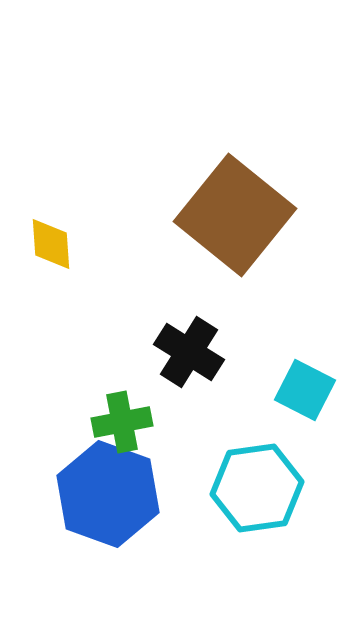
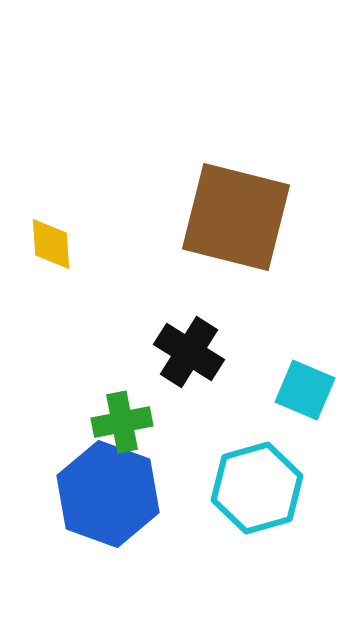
brown square: moved 1 px right, 2 px down; rotated 25 degrees counterclockwise
cyan square: rotated 4 degrees counterclockwise
cyan hexagon: rotated 8 degrees counterclockwise
